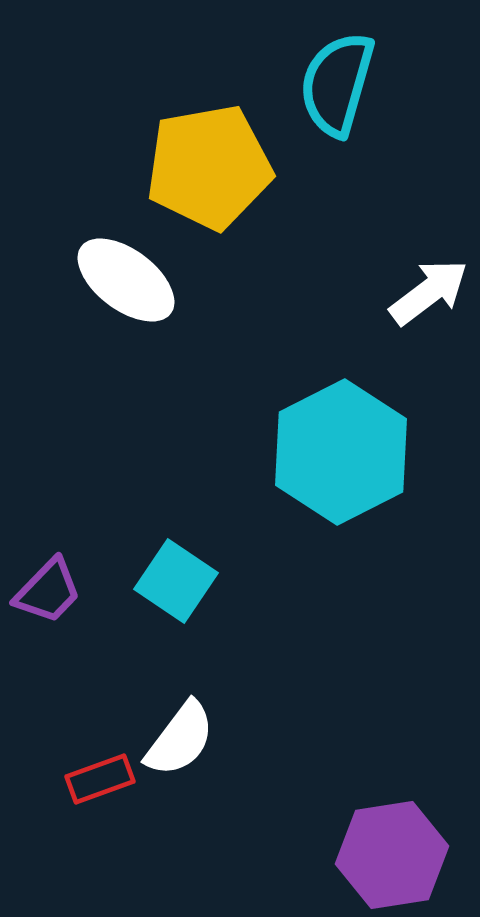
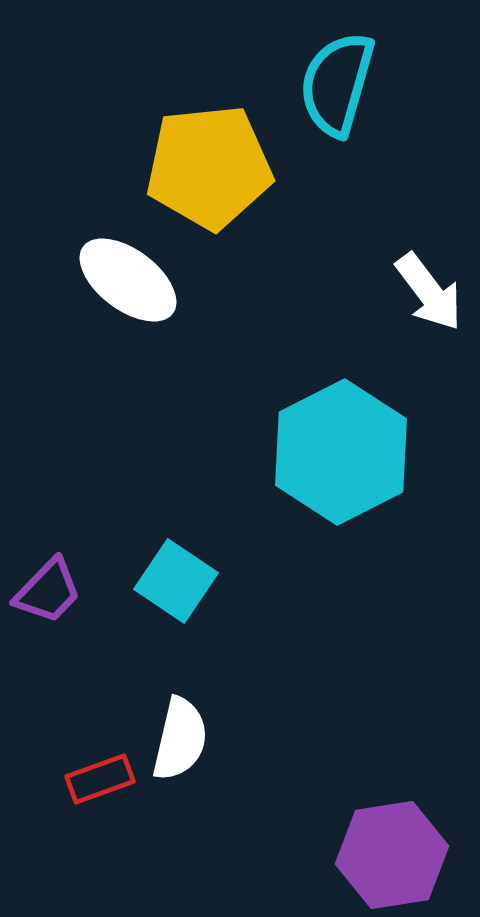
yellow pentagon: rotated 4 degrees clockwise
white ellipse: moved 2 px right
white arrow: rotated 90 degrees clockwise
white semicircle: rotated 24 degrees counterclockwise
